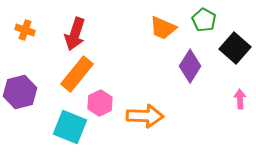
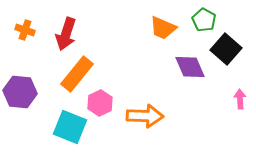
red arrow: moved 9 px left
black square: moved 9 px left, 1 px down
purple diamond: moved 1 px down; rotated 56 degrees counterclockwise
purple hexagon: rotated 20 degrees clockwise
